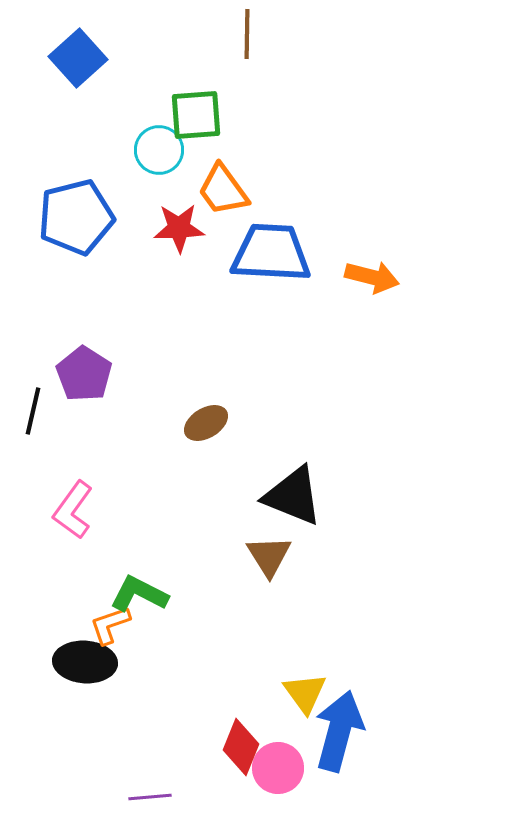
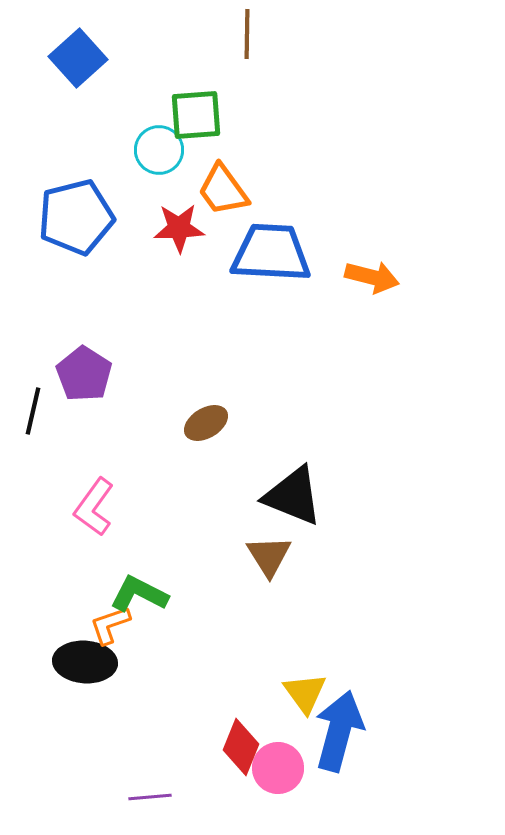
pink L-shape: moved 21 px right, 3 px up
